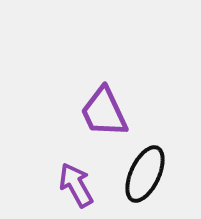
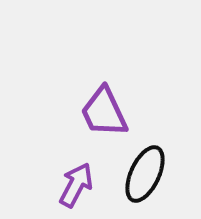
purple arrow: rotated 57 degrees clockwise
